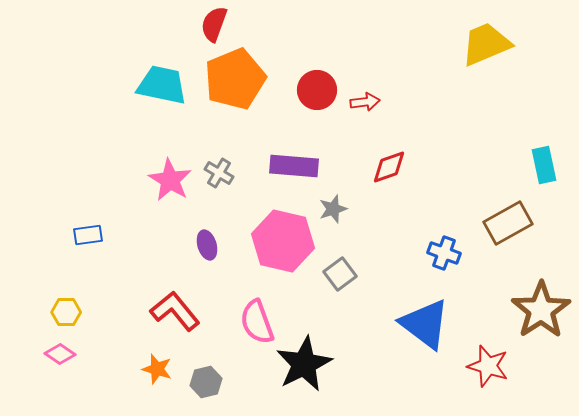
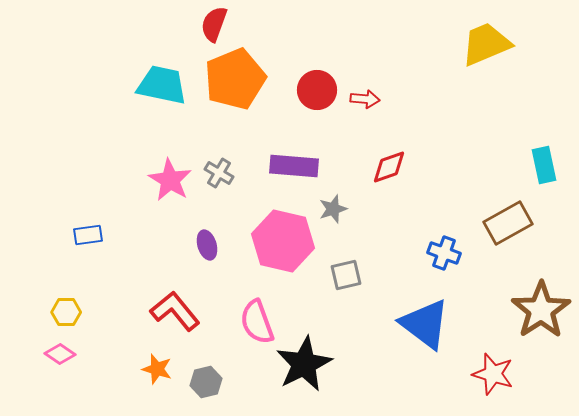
red arrow: moved 3 px up; rotated 12 degrees clockwise
gray square: moved 6 px right, 1 px down; rotated 24 degrees clockwise
red star: moved 5 px right, 8 px down
